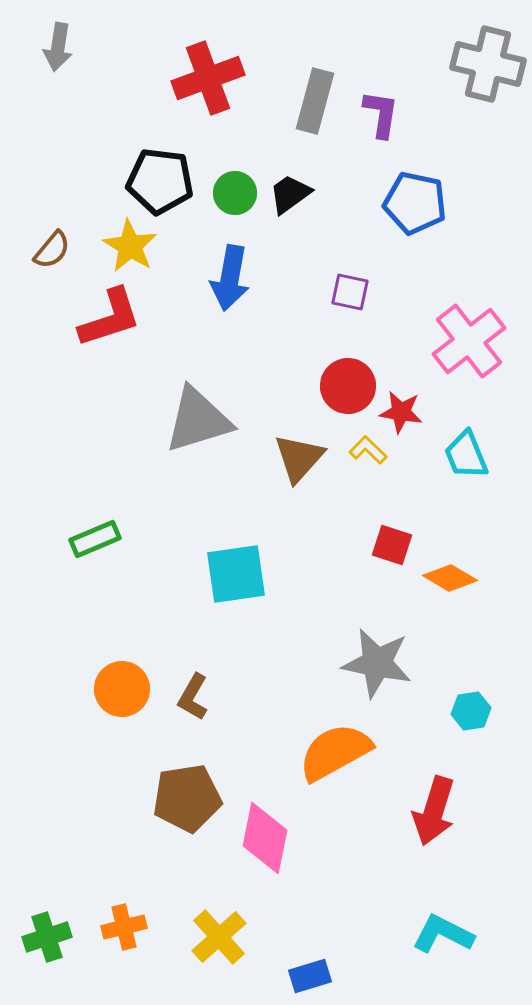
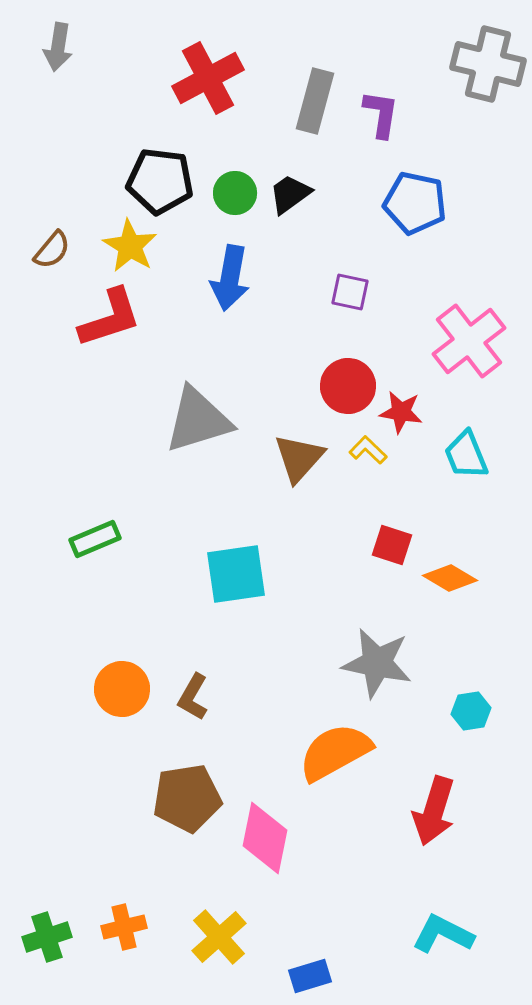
red cross: rotated 8 degrees counterclockwise
